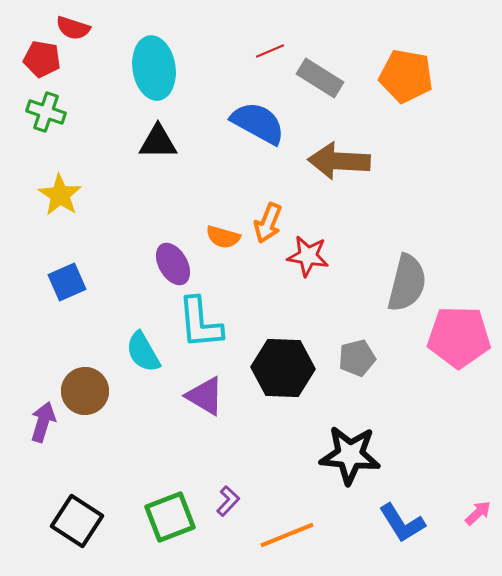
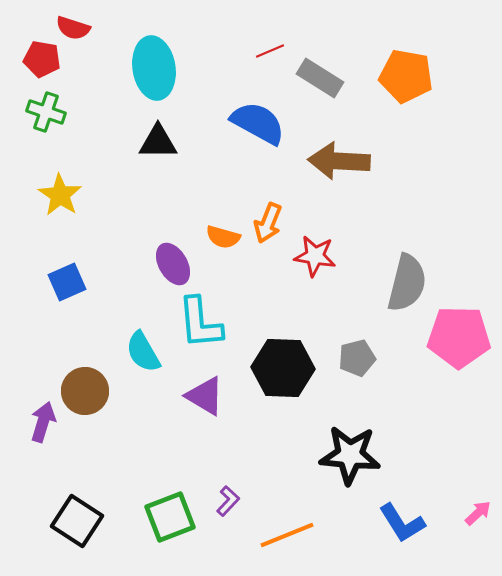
red star: moved 7 px right
